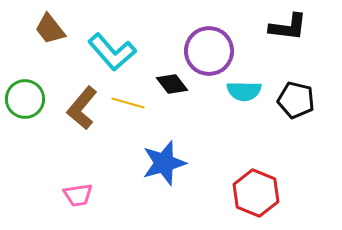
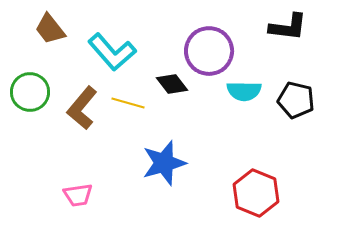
green circle: moved 5 px right, 7 px up
